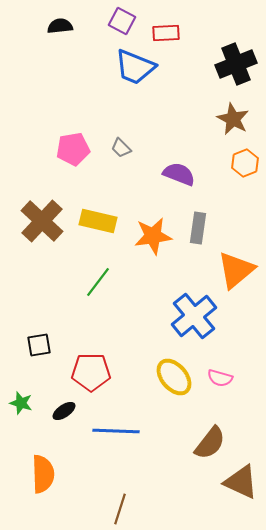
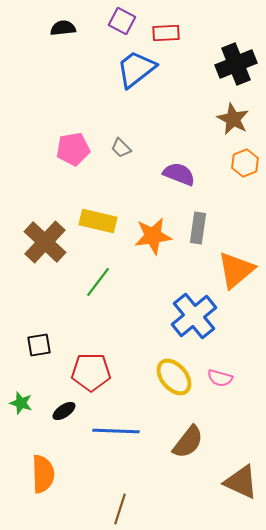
black semicircle: moved 3 px right, 2 px down
blue trapezoid: moved 1 px right, 2 px down; rotated 120 degrees clockwise
brown cross: moved 3 px right, 21 px down
brown semicircle: moved 22 px left, 1 px up
